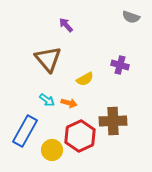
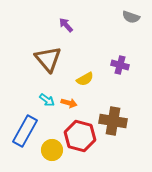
brown cross: rotated 12 degrees clockwise
red hexagon: rotated 20 degrees counterclockwise
